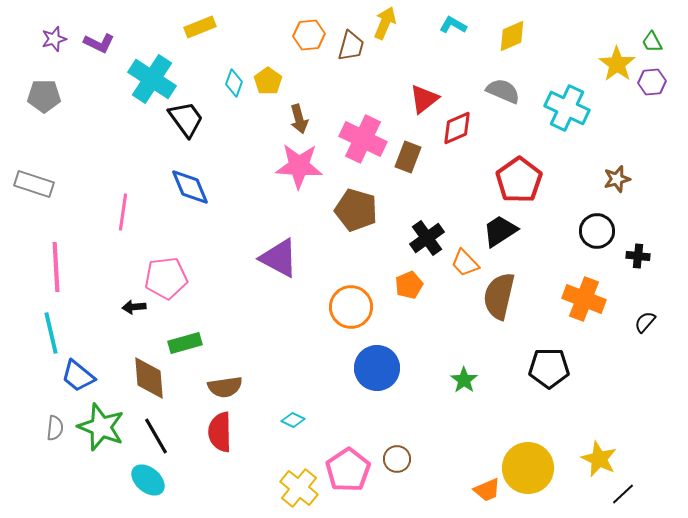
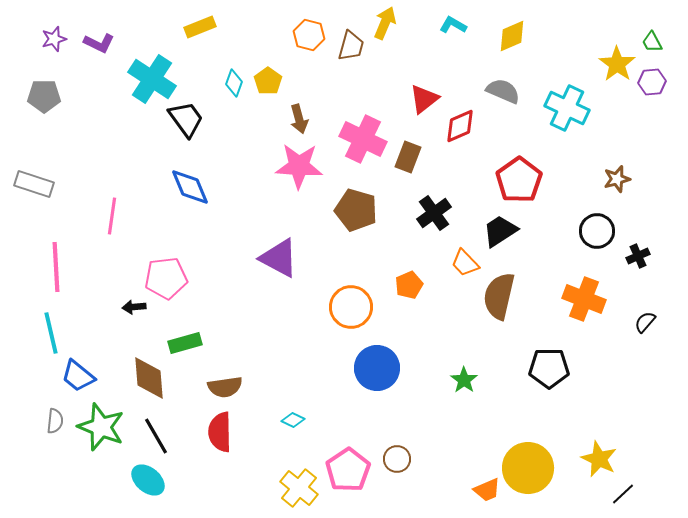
orange hexagon at (309, 35): rotated 20 degrees clockwise
red diamond at (457, 128): moved 3 px right, 2 px up
pink line at (123, 212): moved 11 px left, 4 px down
black cross at (427, 238): moved 7 px right, 25 px up
black cross at (638, 256): rotated 30 degrees counterclockwise
gray semicircle at (55, 428): moved 7 px up
